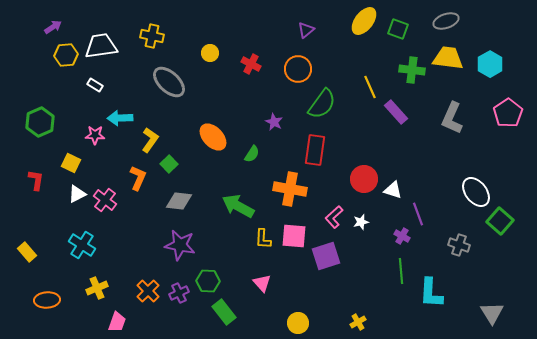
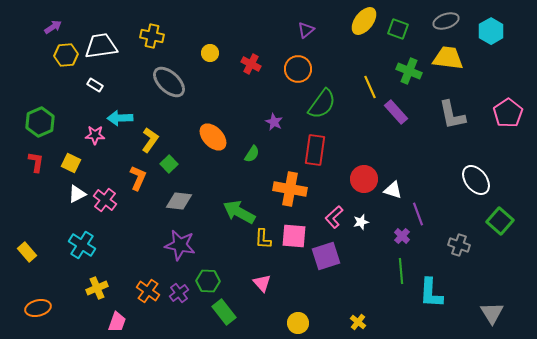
cyan hexagon at (490, 64): moved 1 px right, 33 px up
green cross at (412, 70): moved 3 px left, 1 px down; rotated 15 degrees clockwise
gray L-shape at (452, 118): moved 3 px up; rotated 36 degrees counterclockwise
red L-shape at (36, 180): moved 18 px up
white ellipse at (476, 192): moved 12 px up
green arrow at (238, 206): moved 1 px right, 6 px down
purple cross at (402, 236): rotated 14 degrees clockwise
orange cross at (148, 291): rotated 10 degrees counterclockwise
purple cross at (179, 293): rotated 12 degrees counterclockwise
orange ellipse at (47, 300): moved 9 px left, 8 px down; rotated 10 degrees counterclockwise
yellow cross at (358, 322): rotated 21 degrees counterclockwise
